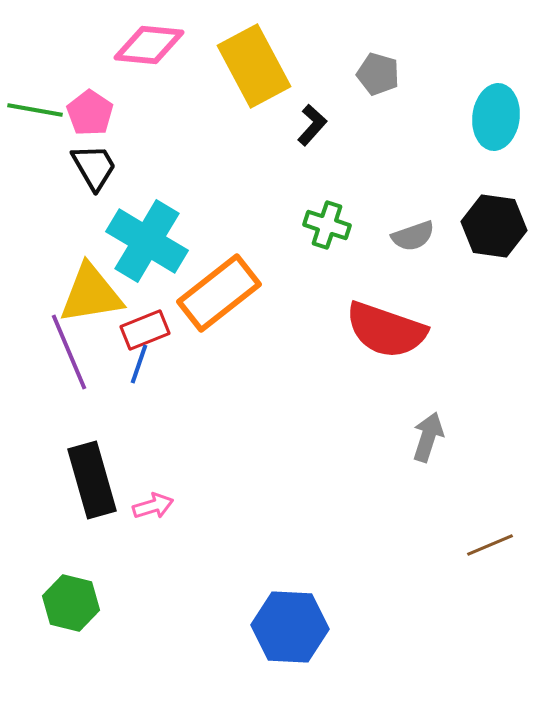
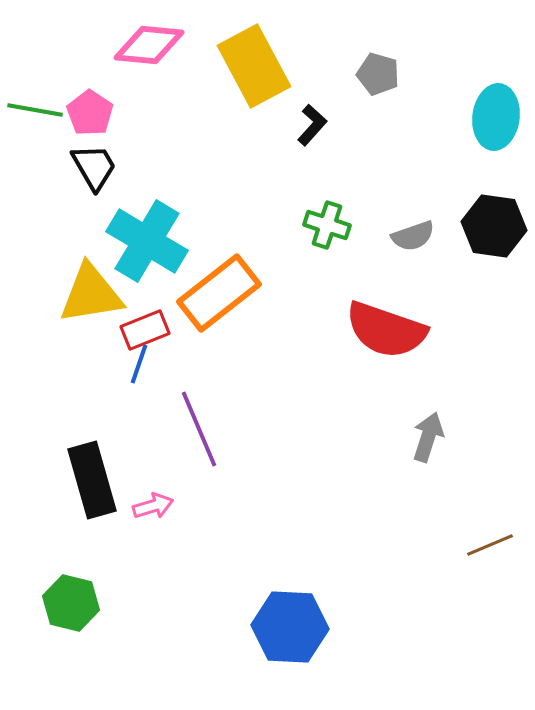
purple line: moved 130 px right, 77 px down
